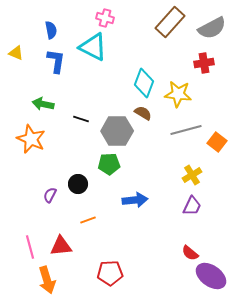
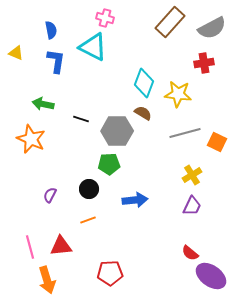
gray line: moved 1 px left, 3 px down
orange square: rotated 12 degrees counterclockwise
black circle: moved 11 px right, 5 px down
